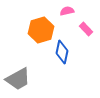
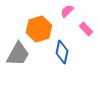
pink semicircle: rotated 32 degrees counterclockwise
orange hexagon: moved 2 px left, 1 px up
gray trapezoid: moved 25 px up; rotated 32 degrees counterclockwise
